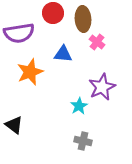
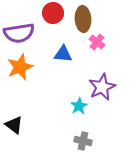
orange star: moved 10 px left, 5 px up
